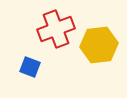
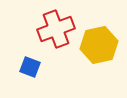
yellow hexagon: rotated 6 degrees counterclockwise
